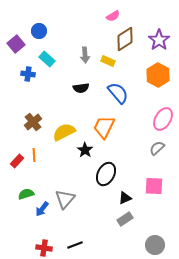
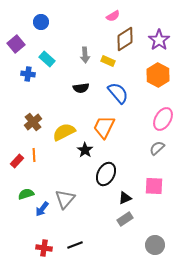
blue circle: moved 2 px right, 9 px up
